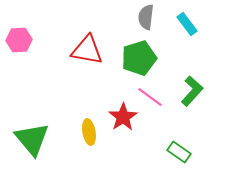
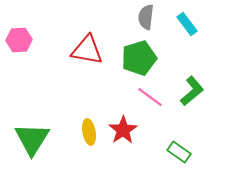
green L-shape: rotated 8 degrees clockwise
red star: moved 13 px down
green triangle: rotated 12 degrees clockwise
